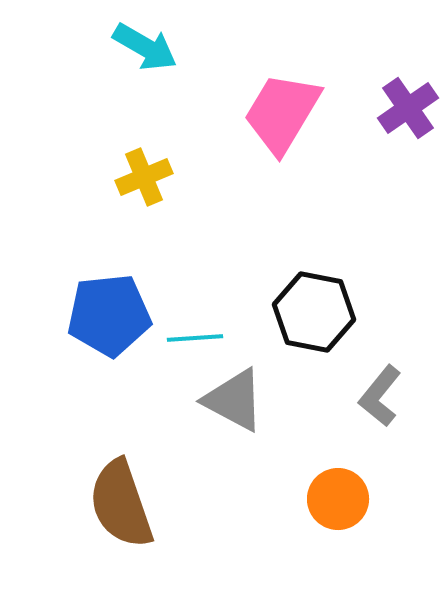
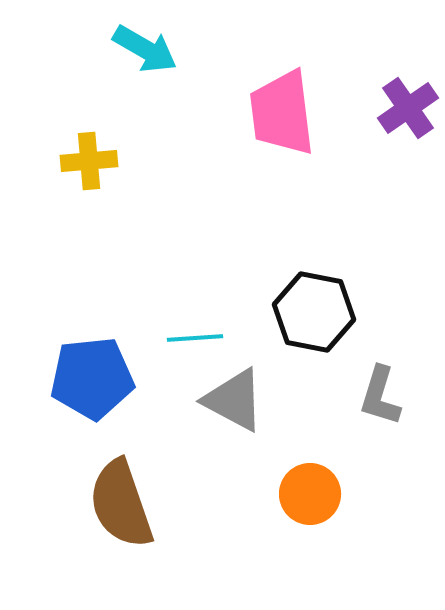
cyan arrow: moved 2 px down
pink trapezoid: rotated 38 degrees counterclockwise
yellow cross: moved 55 px left, 16 px up; rotated 18 degrees clockwise
blue pentagon: moved 17 px left, 63 px down
gray L-shape: rotated 22 degrees counterclockwise
orange circle: moved 28 px left, 5 px up
